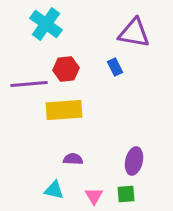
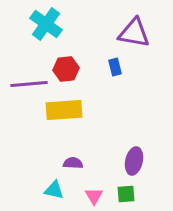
blue rectangle: rotated 12 degrees clockwise
purple semicircle: moved 4 px down
